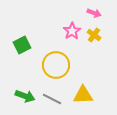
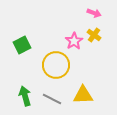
pink star: moved 2 px right, 10 px down
green arrow: rotated 126 degrees counterclockwise
